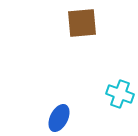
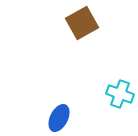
brown square: rotated 24 degrees counterclockwise
